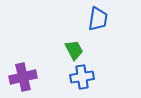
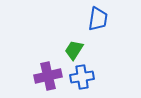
green trapezoid: rotated 120 degrees counterclockwise
purple cross: moved 25 px right, 1 px up
